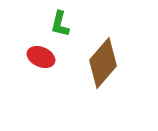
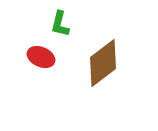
brown diamond: rotated 12 degrees clockwise
